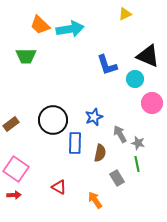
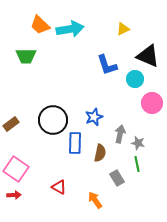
yellow triangle: moved 2 px left, 15 px down
gray arrow: rotated 42 degrees clockwise
